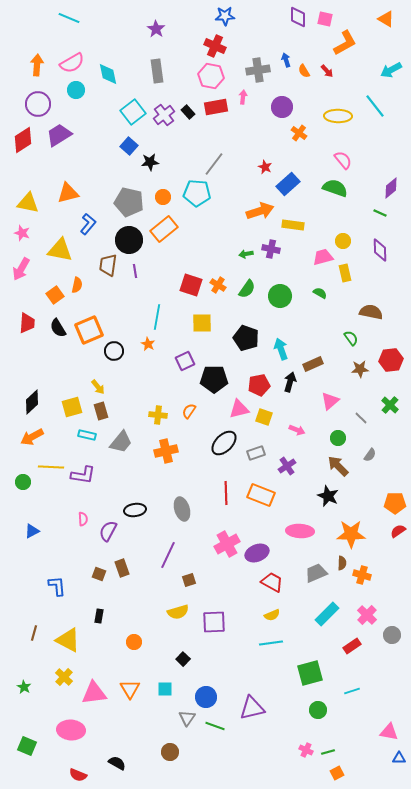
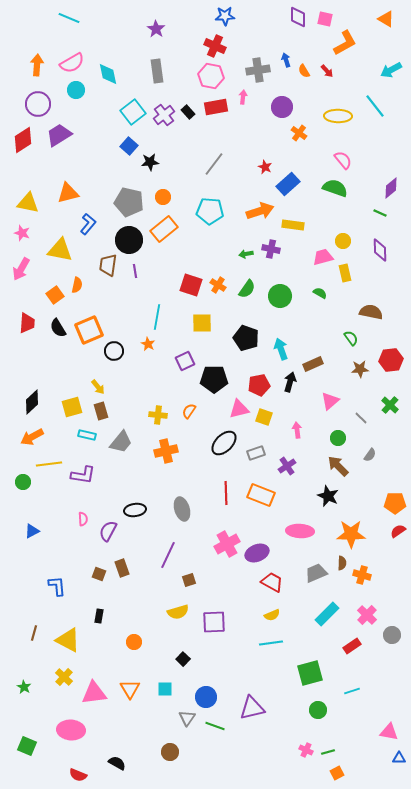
cyan pentagon at (197, 193): moved 13 px right, 18 px down
pink arrow at (297, 430): rotated 119 degrees counterclockwise
yellow line at (51, 467): moved 2 px left, 3 px up; rotated 10 degrees counterclockwise
